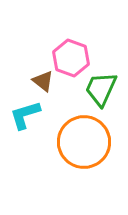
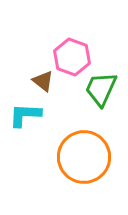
pink hexagon: moved 1 px right, 1 px up
cyan L-shape: rotated 20 degrees clockwise
orange circle: moved 15 px down
